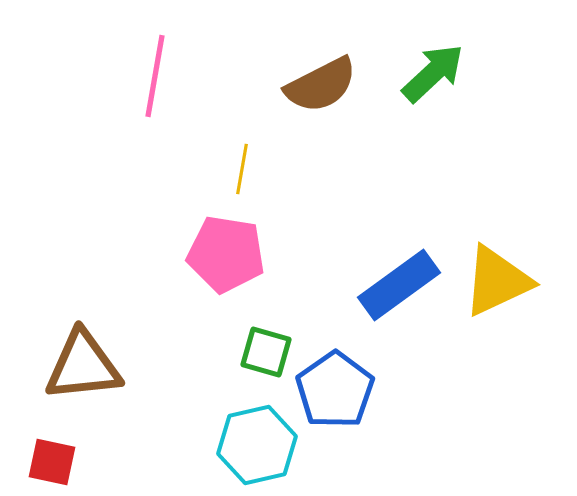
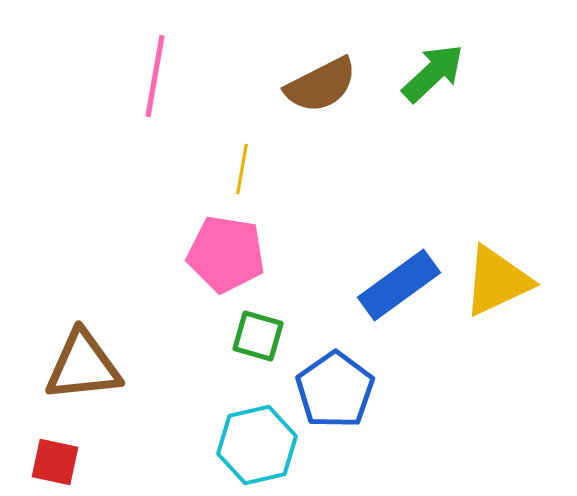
green square: moved 8 px left, 16 px up
red square: moved 3 px right
